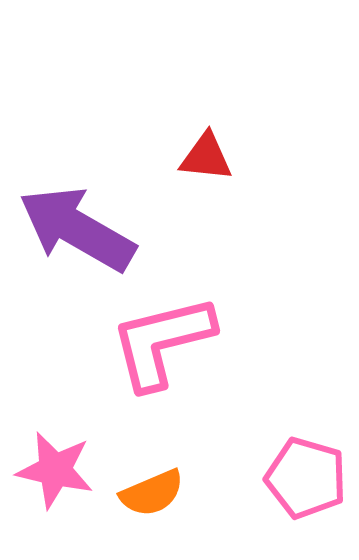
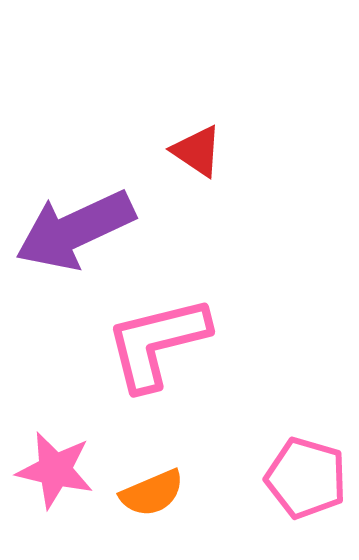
red triangle: moved 9 px left, 6 px up; rotated 28 degrees clockwise
purple arrow: moved 2 px left, 1 px down; rotated 55 degrees counterclockwise
pink L-shape: moved 5 px left, 1 px down
